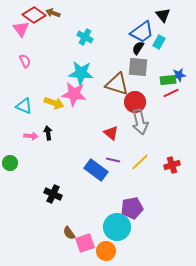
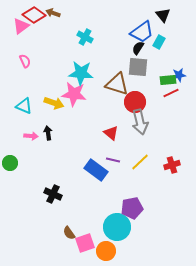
pink triangle: moved 3 px up; rotated 30 degrees clockwise
